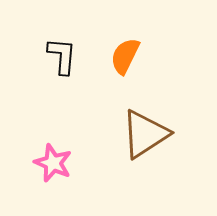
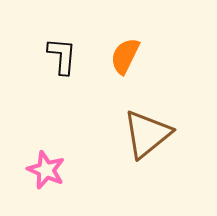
brown triangle: moved 2 px right; rotated 6 degrees counterclockwise
pink star: moved 7 px left, 7 px down
